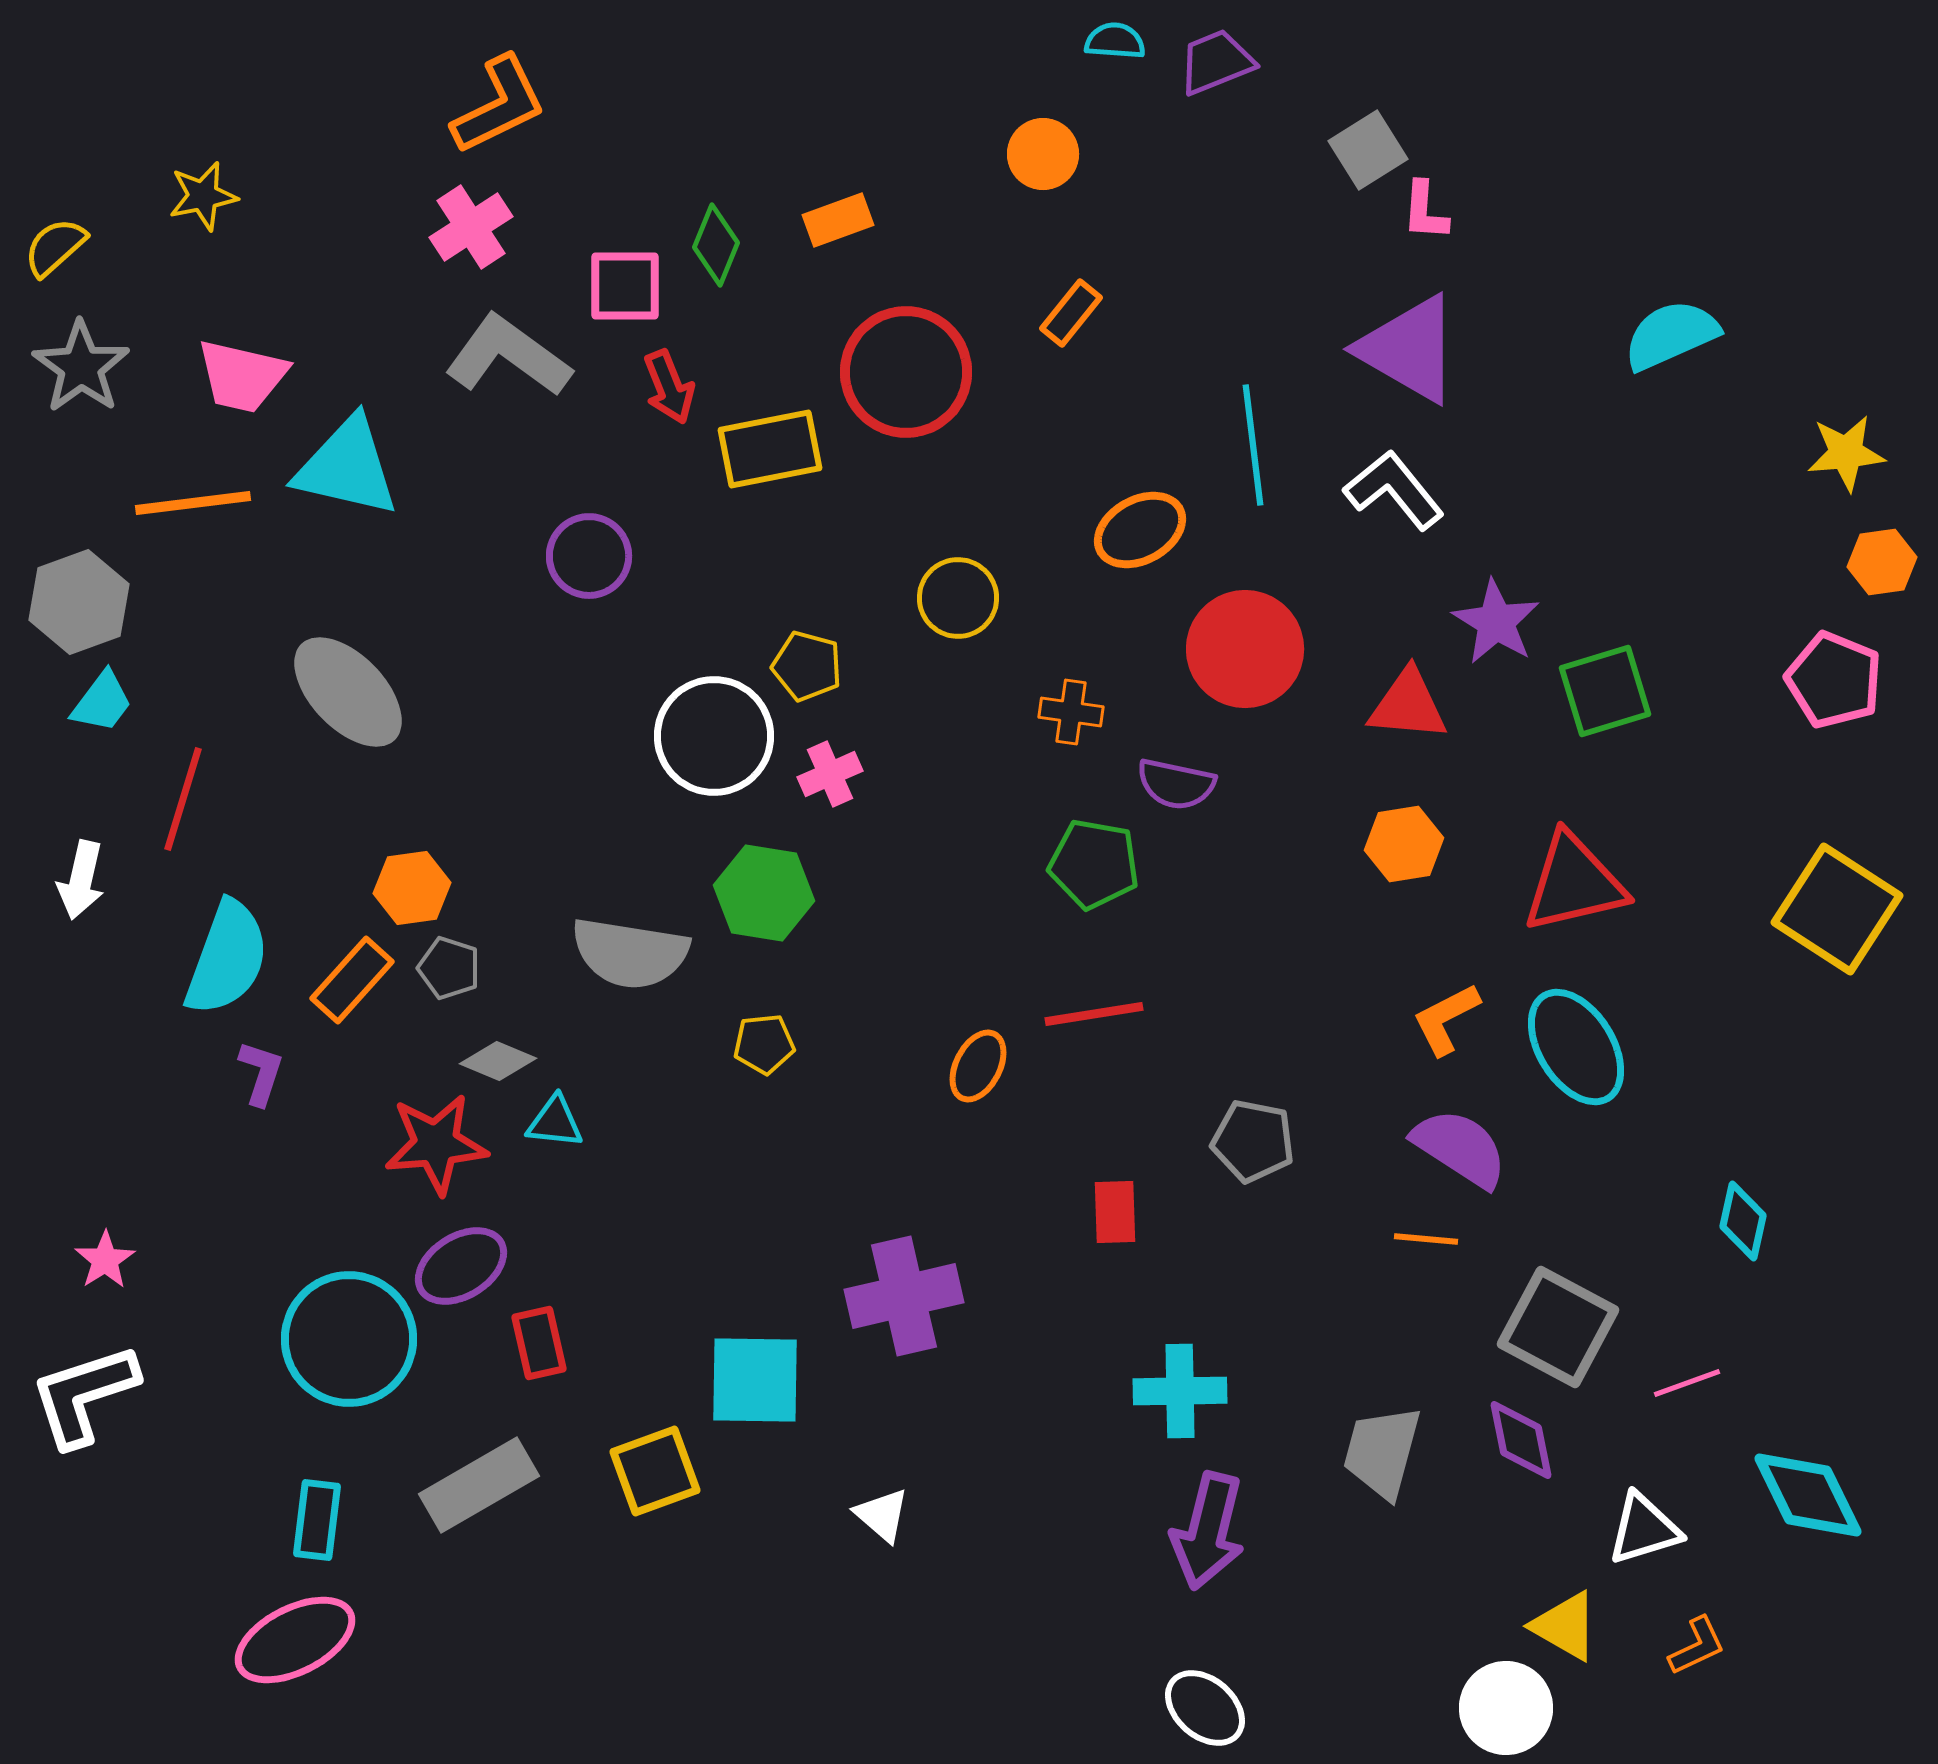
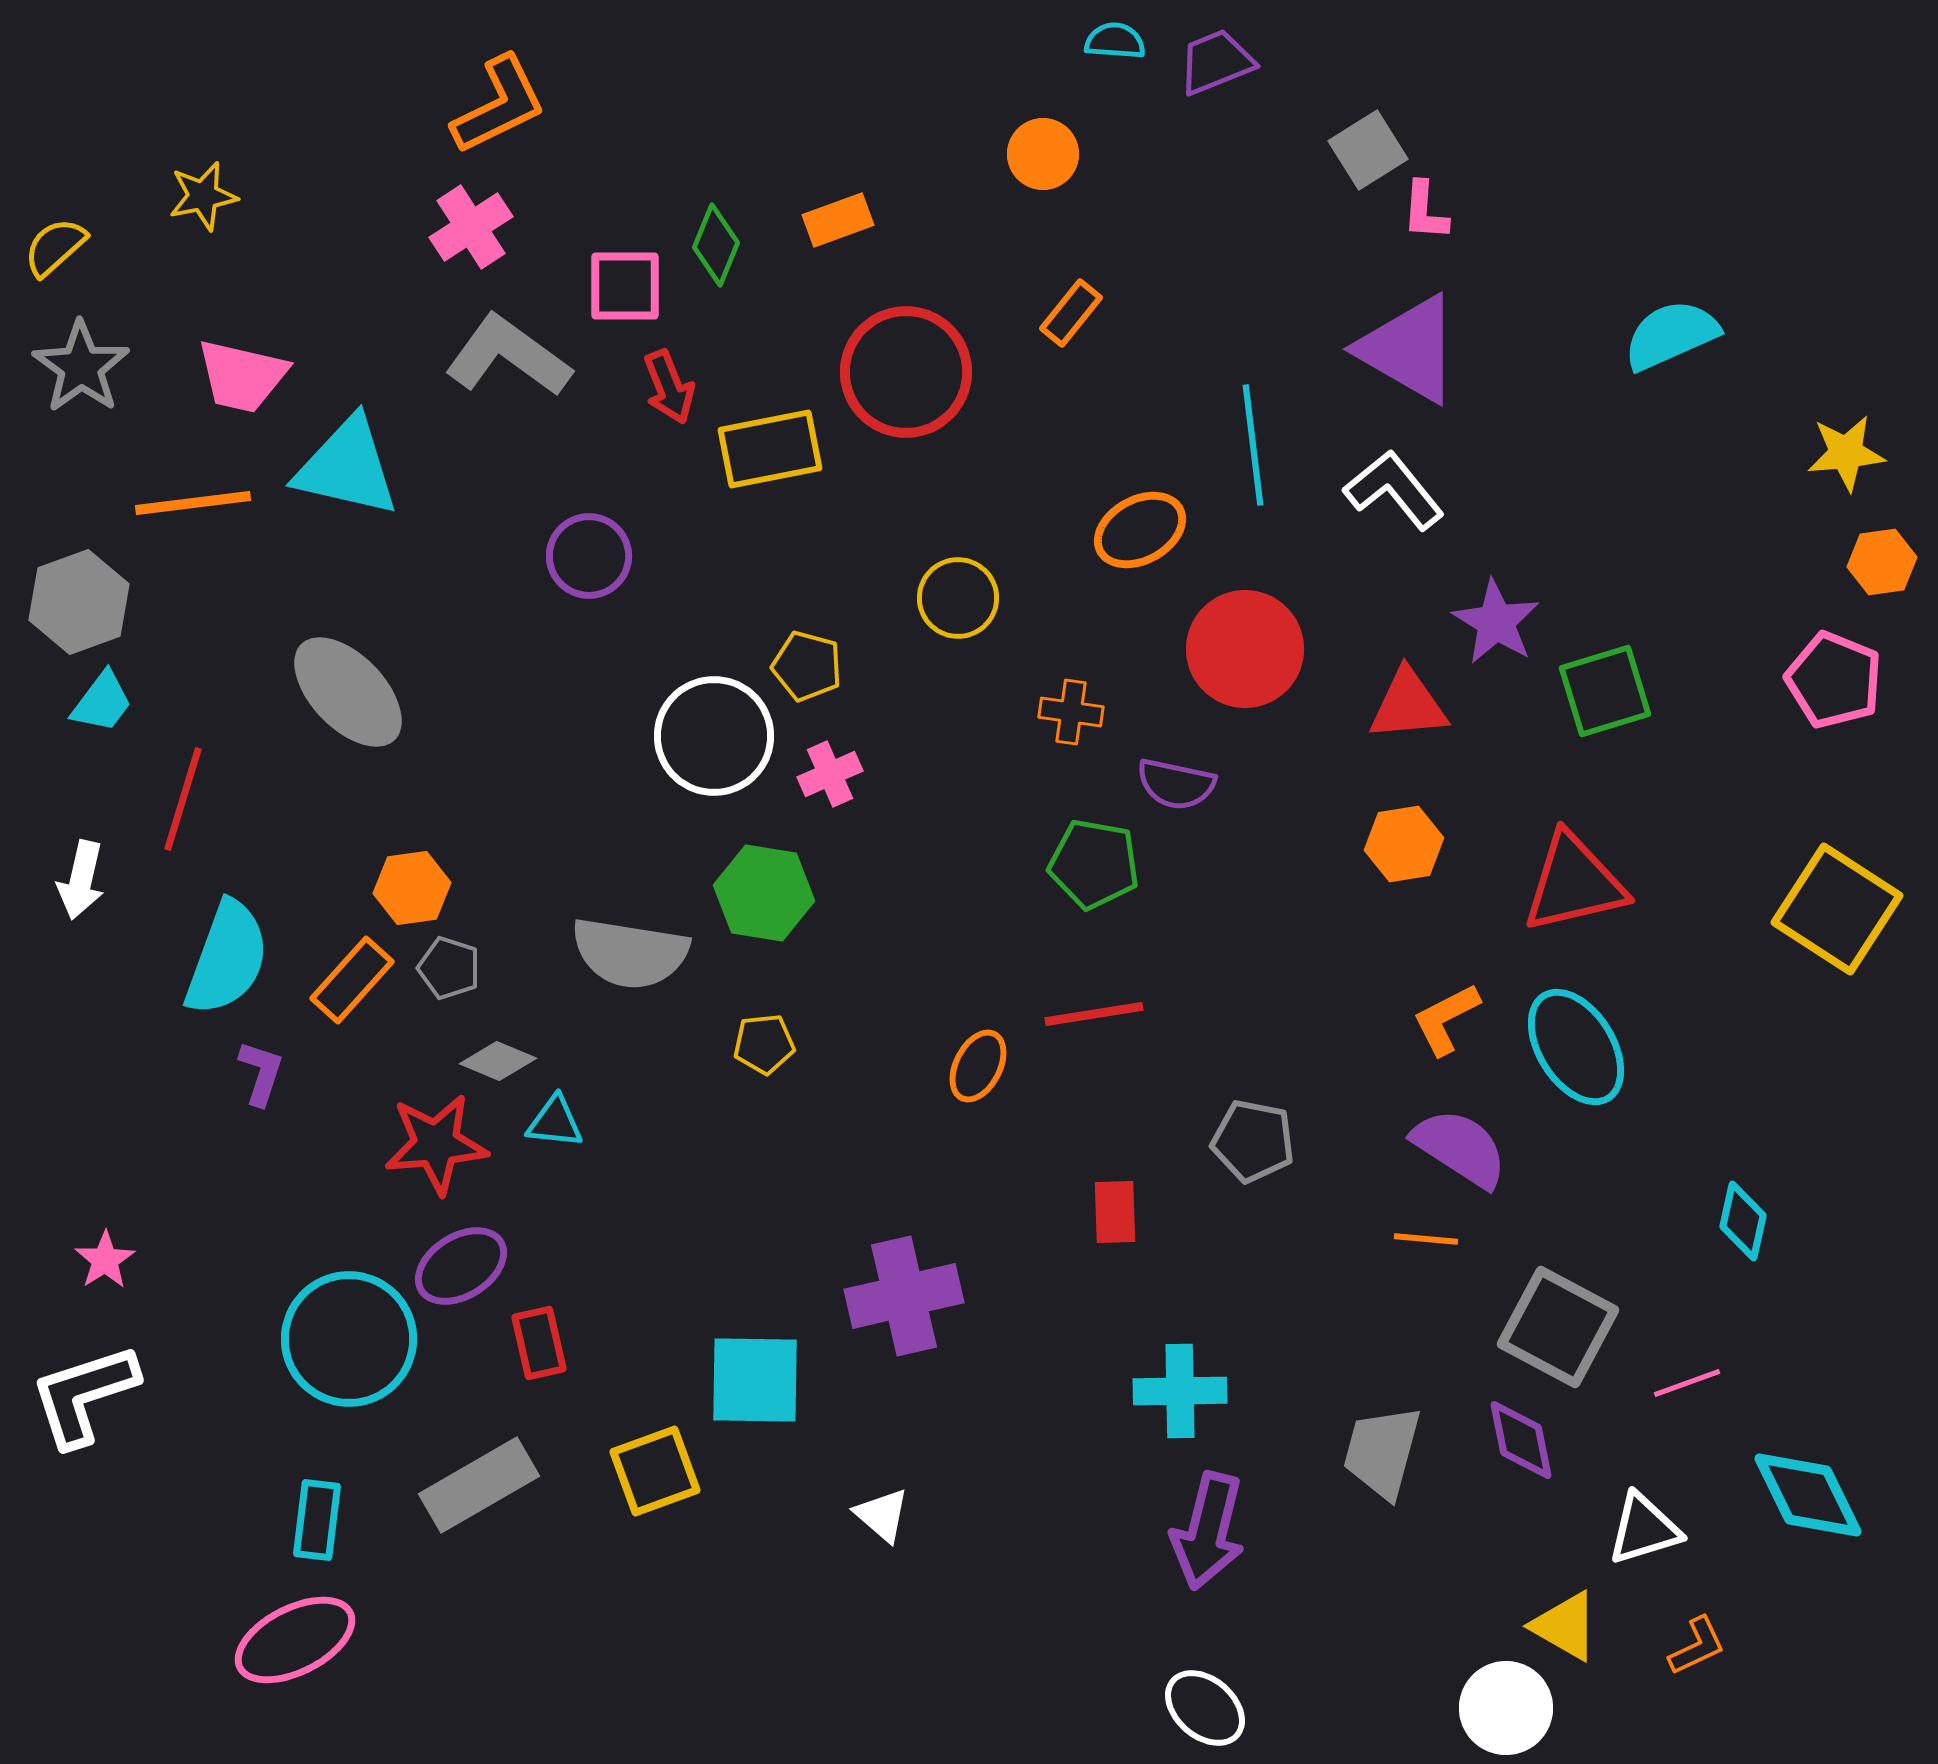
red triangle at (1408, 705): rotated 10 degrees counterclockwise
